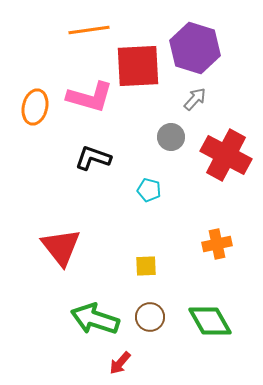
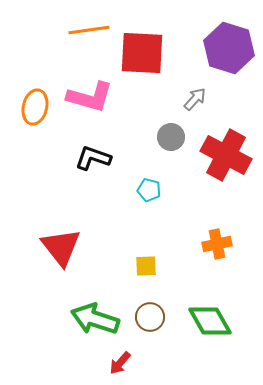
purple hexagon: moved 34 px right
red square: moved 4 px right, 13 px up; rotated 6 degrees clockwise
